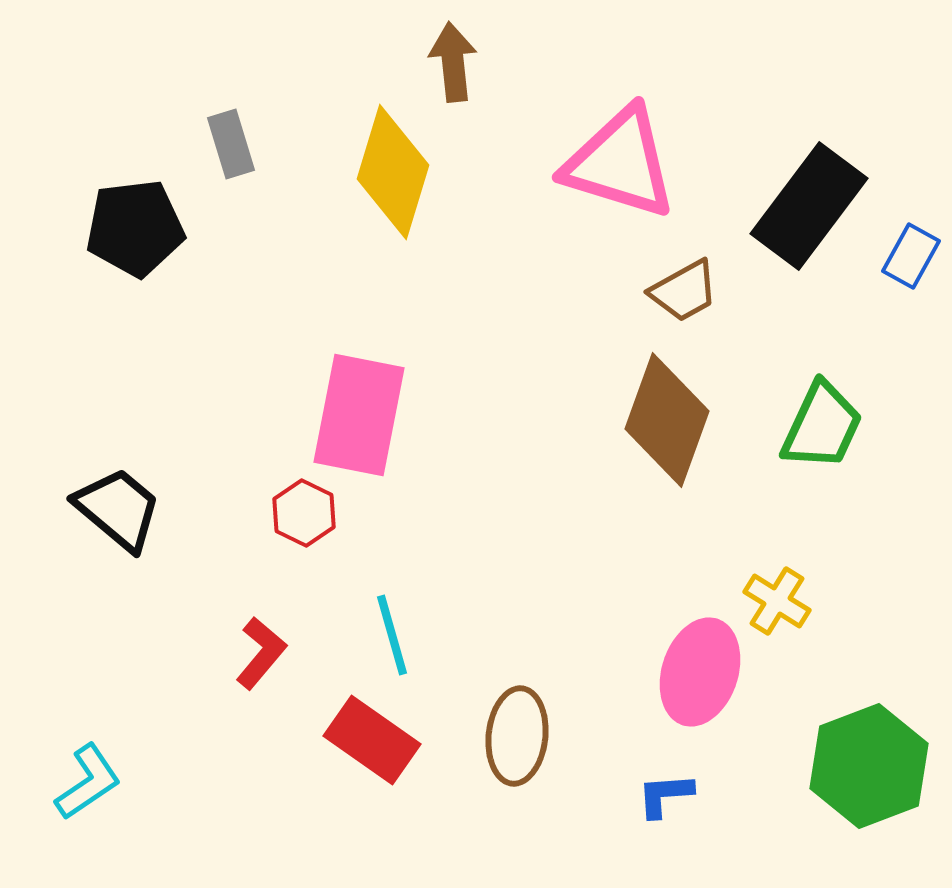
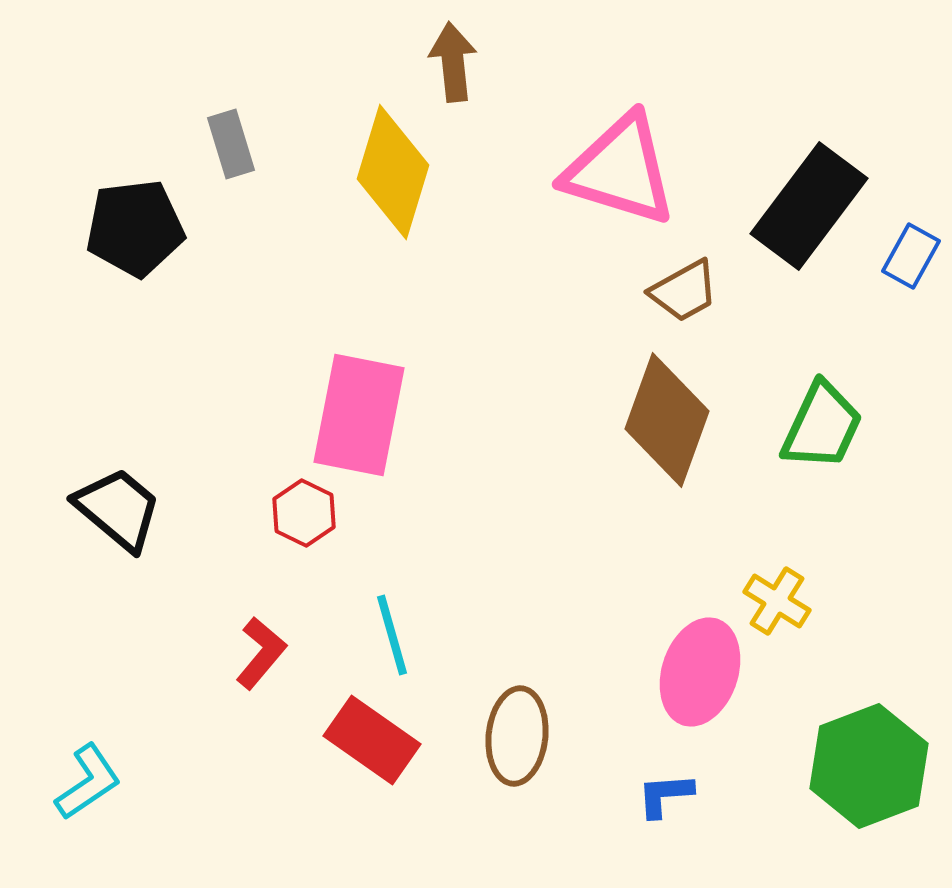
pink triangle: moved 7 px down
